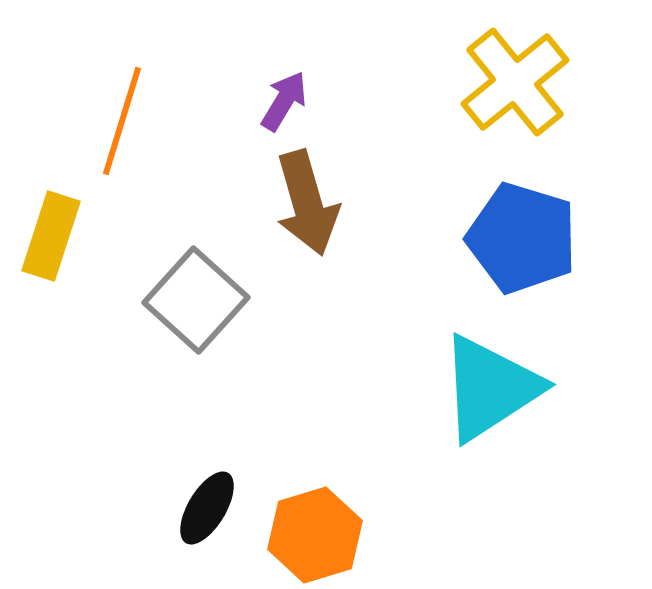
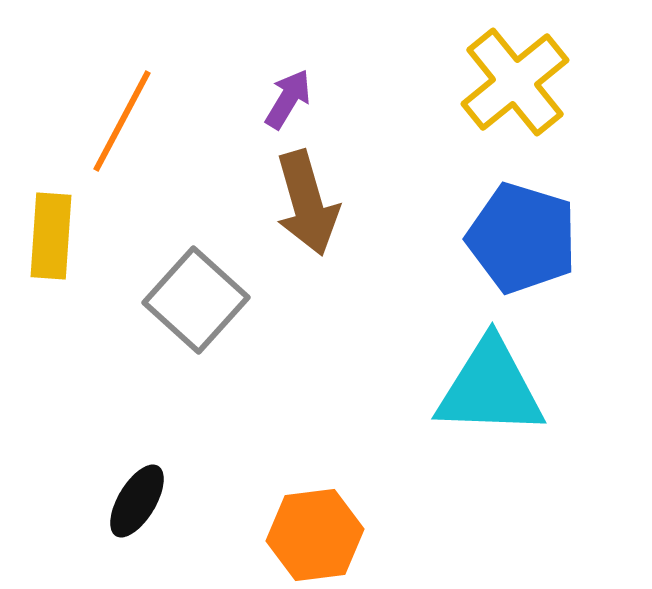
purple arrow: moved 4 px right, 2 px up
orange line: rotated 11 degrees clockwise
yellow rectangle: rotated 14 degrees counterclockwise
cyan triangle: rotated 35 degrees clockwise
black ellipse: moved 70 px left, 7 px up
orange hexagon: rotated 10 degrees clockwise
